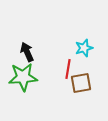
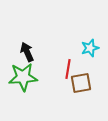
cyan star: moved 6 px right
